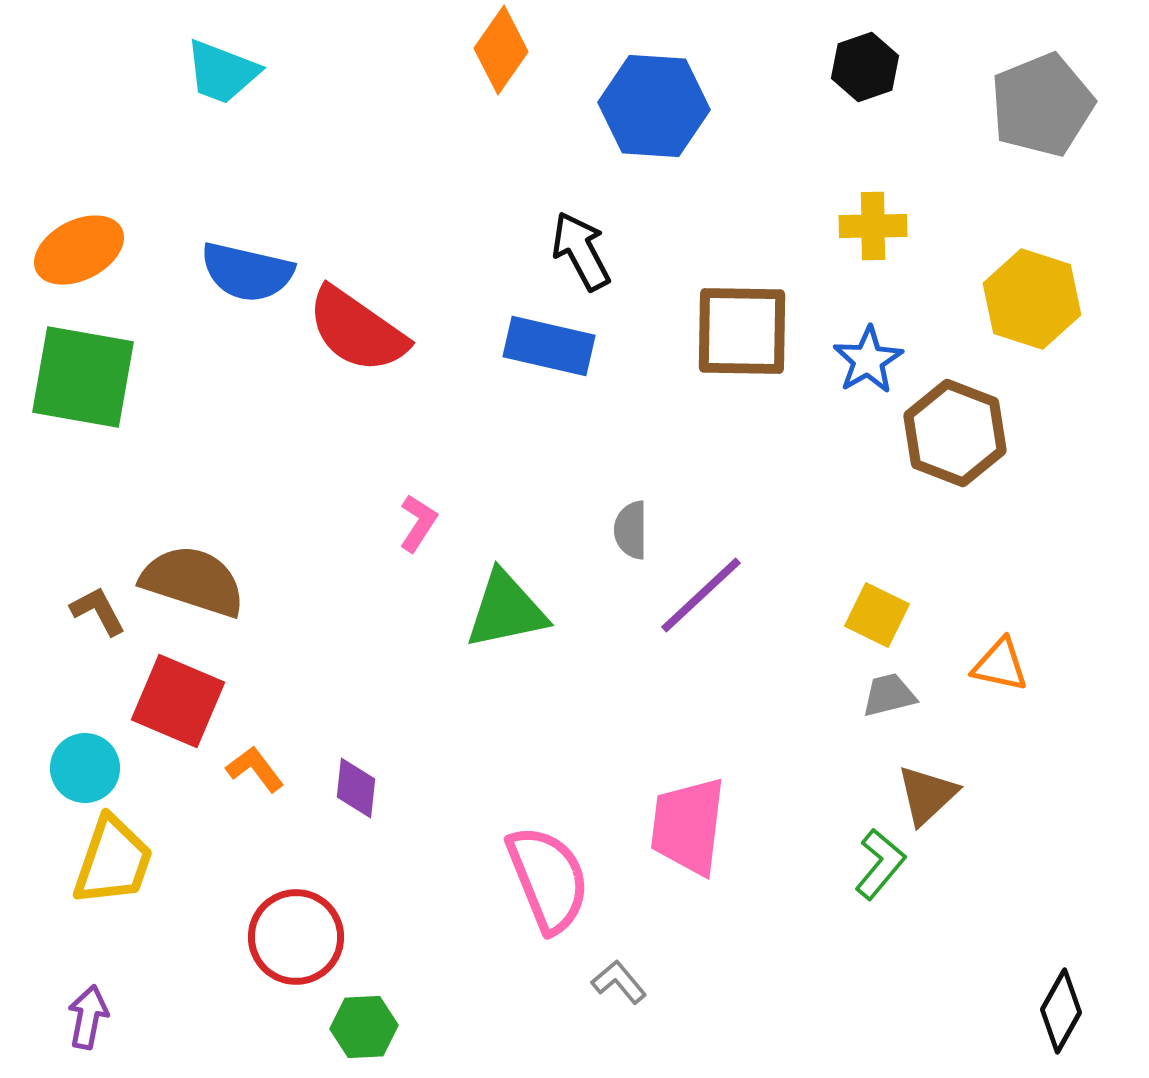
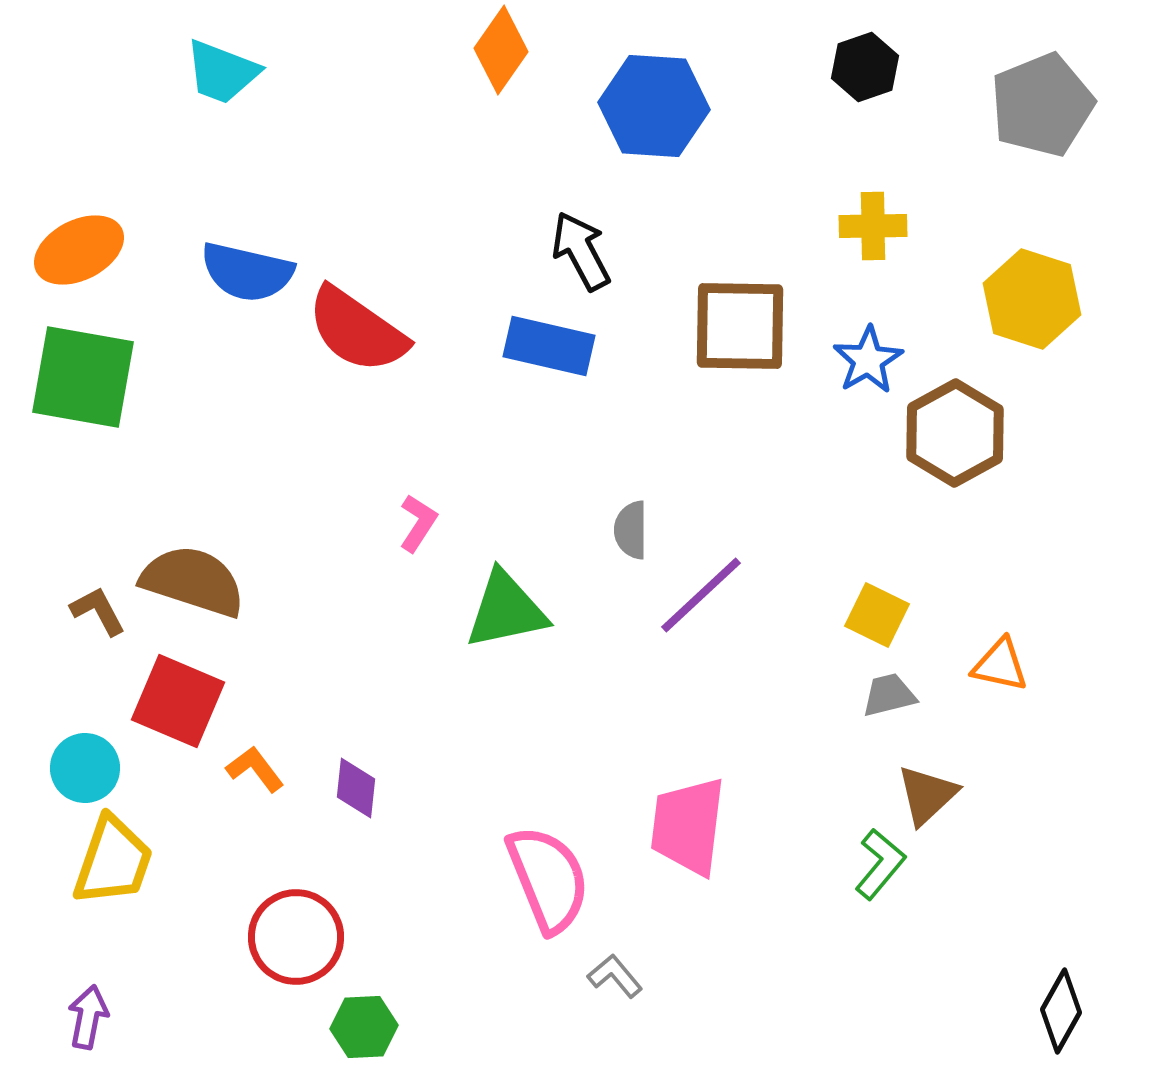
brown square: moved 2 px left, 5 px up
brown hexagon: rotated 10 degrees clockwise
gray L-shape: moved 4 px left, 6 px up
